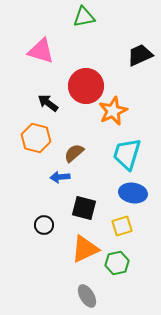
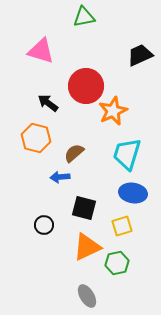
orange triangle: moved 2 px right, 2 px up
